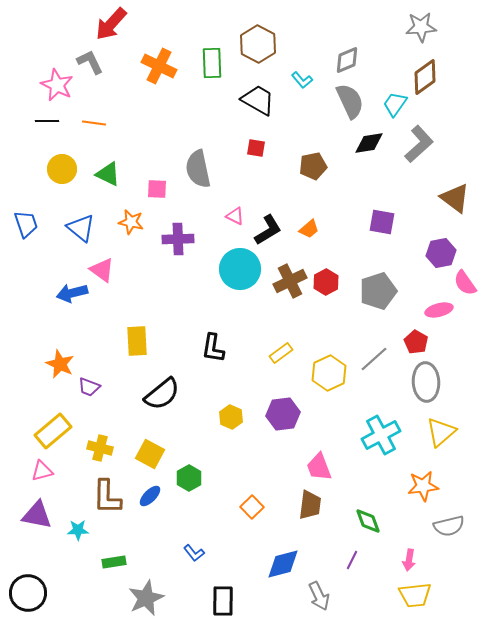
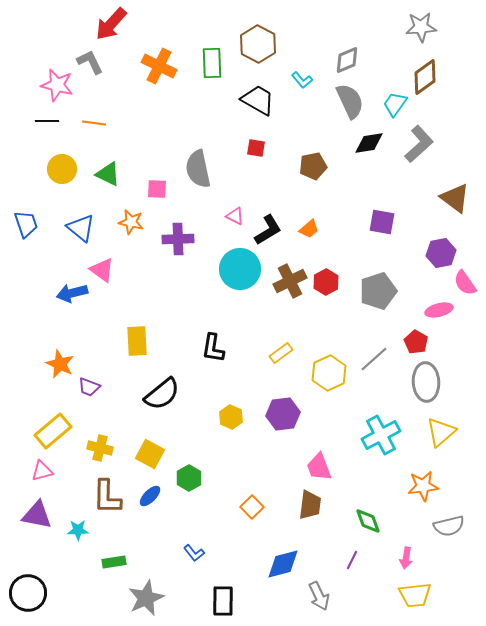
pink star at (57, 85): rotated 12 degrees counterclockwise
pink arrow at (409, 560): moved 3 px left, 2 px up
